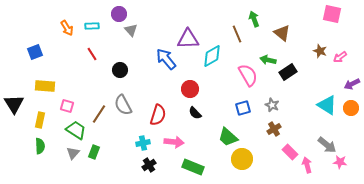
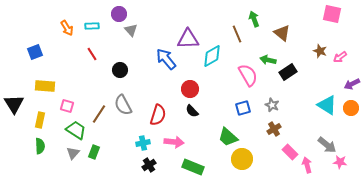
black semicircle at (195, 113): moved 3 px left, 2 px up
